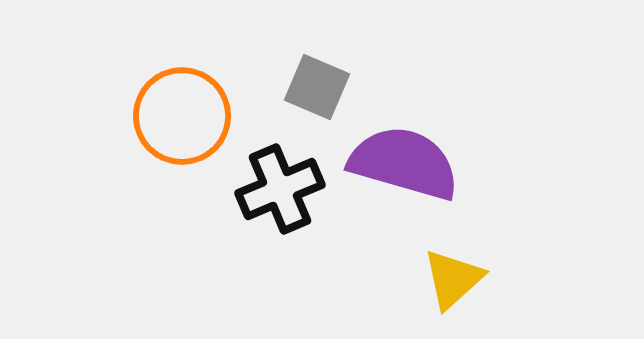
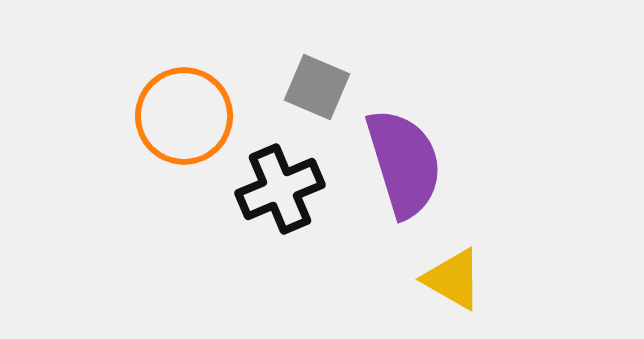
orange circle: moved 2 px right
purple semicircle: rotated 57 degrees clockwise
yellow triangle: rotated 48 degrees counterclockwise
